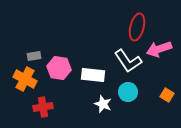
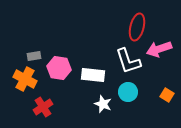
white L-shape: rotated 16 degrees clockwise
red cross: rotated 24 degrees counterclockwise
